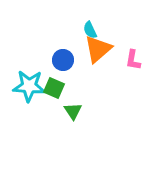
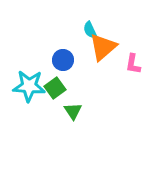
orange triangle: moved 5 px right, 2 px up
pink L-shape: moved 4 px down
green square: moved 1 px right; rotated 30 degrees clockwise
